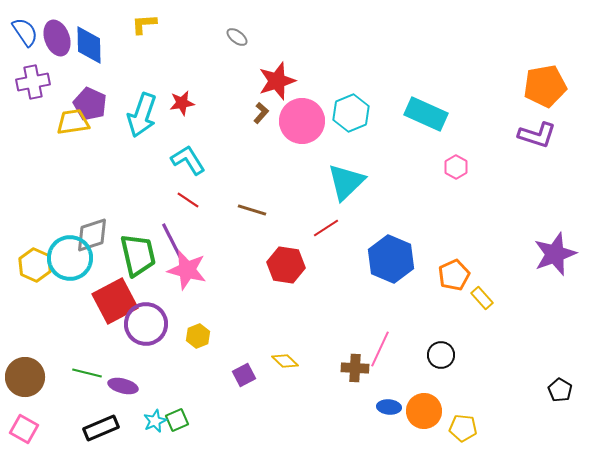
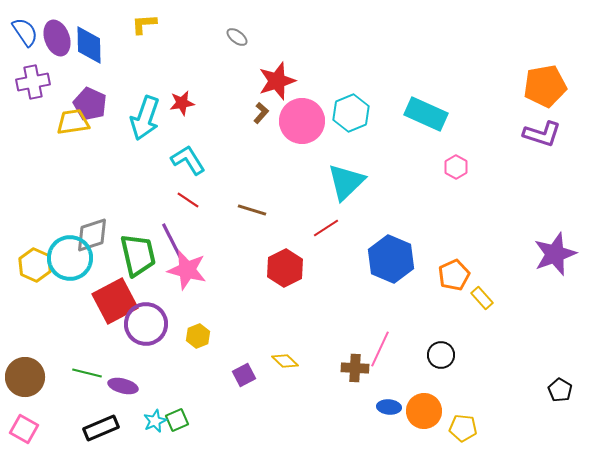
cyan arrow at (142, 115): moved 3 px right, 3 px down
purple L-shape at (537, 135): moved 5 px right, 1 px up
red hexagon at (286, 265): moved 1 px left, 3 px down; rotated 24 degrees clockwise
